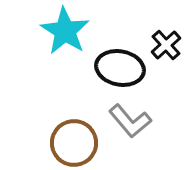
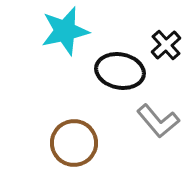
cyan star: rotated 27 degrees clockwise
black ellipse: moved 3 px down
gray L-shape: moved 28 px right
